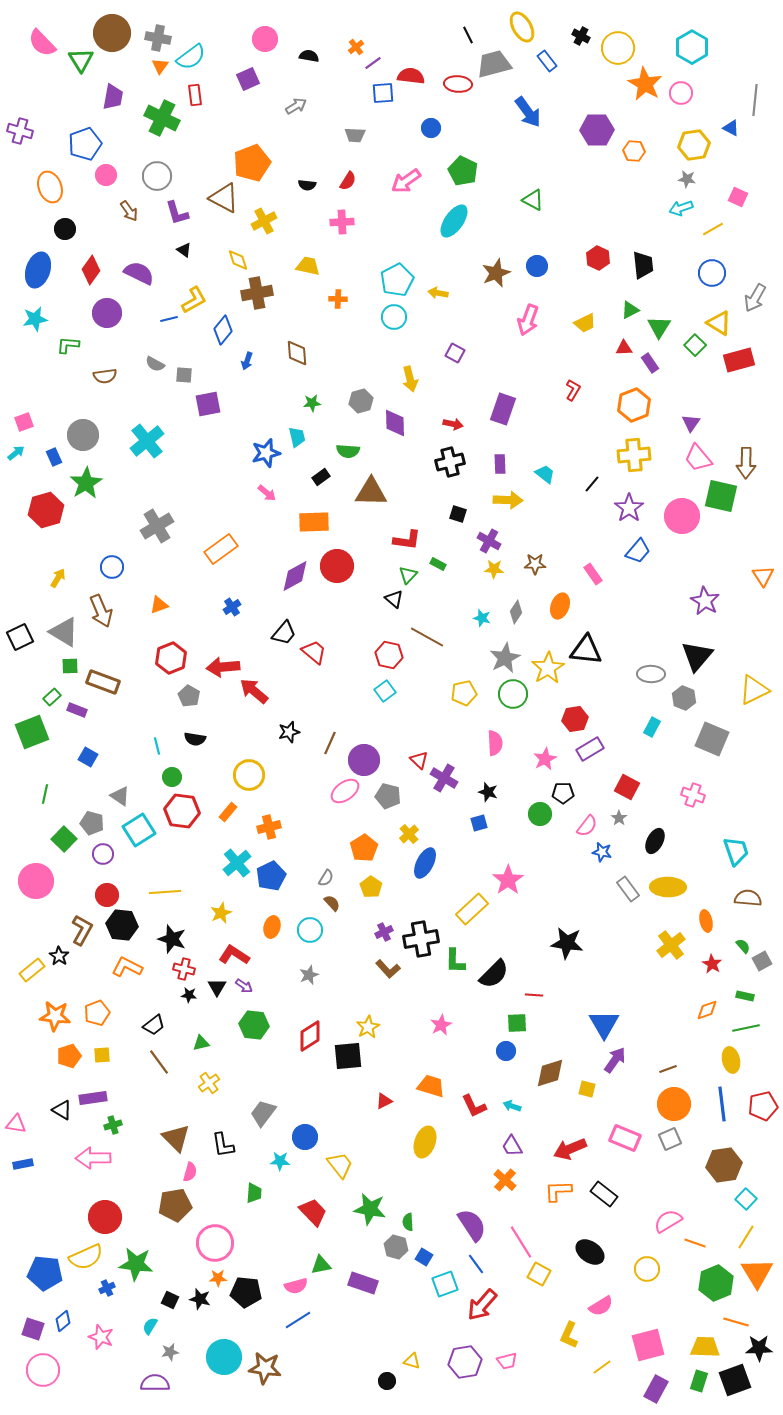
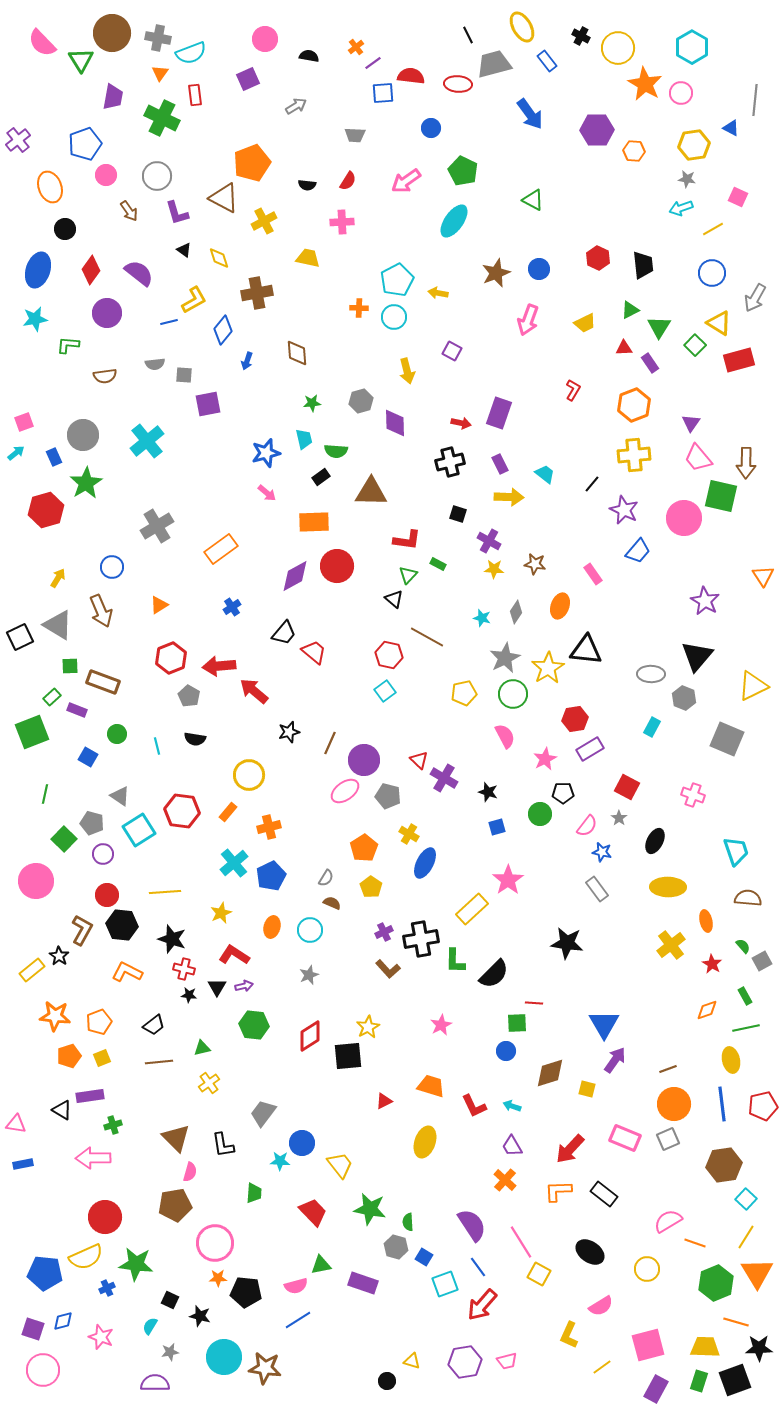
cyan semicircle at (191, 57): moved 4 px up; rotated 16 degrees clockwise
orange triangle at (160, 66): moved 7 px down
blue arrow at (528, 112): moved 2 px right, 2 px down
purple cross at (20, 131): moved 2 px left, 9 px down; rotated 35 degrees clockwise
yellow diamond at (238, 260): moved 19 px left, 2 px up
yellow trapezoid at (308, 266): moved 8 px up
blue circle at (537, 266): moved 2 px right, 3 px down
purple semicircle at (139, 273): rotated 12 degrees clockwise
orange cross at (338, 299): moved 21 px right, 9 px down
blue line at (169, 319): moved 3 px down
purple square at (455, 353): moved 3 px left, 2 px up
gray semicircle at (155, 364): rotated 36 degrees counterclockwise
yellow arrow at (410, 379): moved 3 px left, 8 px up
purple rectangle at (503, 409): moved 4 px left, 4 px down
red arrow at (453, 424): moved 8 px right, 1 px up
cyan trapezoid at (297, 437): moved 7 px right, 2 px down
green semicircle at (348, 451): moved 12 px left
purple rectangle at (500, 464): rotated 24 degrees counterclockwise
yellow arrow at (508, 500): moved 1 px right, 3 px up
purple star at (629, 508): moved 5 px left, 2 px down; rotated 12 degrees counterclockwise
pink circle at (682, 516): moved 2 px right, 2 px down
brown star at (535, 564): rotated 10 degrees clockwise
orange triangle at (159, 605): rotated 12 degrees counterclockwise
gray triangle at (64, 632): moved 6 px left, 7 px up
red arrow at (223, 667): moved 4 px left, 1 px up
yellow triangle at (754, 690): moved 1 px left, 4 px up
gray square at (712, 739): moved 15 px right
pink semicircle at (495, 743): moved 10 px right, 7 px up; rotated 25 degrees counterclockwise
green circle at (172, 777): moved 55 px left, 43 px up
blue square at (479, 823): moved 18 px right, 4 px down
yellow cross at (409, 834): rotated 18 degrees counterclockwise
cyan cross at (237, 863): moved 3 px left
gray rectangle at (628, 889): moved 31 px left
brown semicircle at (332, 903): rotated 24 degrees counterclockwise
orange L-shape at (127, 967): moved 5 px down
purple arrow at (244, 986): rotated 48 degrees counterclockwise
red line at (534, 995): moved 8 px down
green rectangle at (745, 996): rotated 48 degrees clockwise
orange pentagon at (97, 1013): moved 2 px right, 9 px down
green triangle at (201, 1043): moved 1 px right, 5 px down
yellow square at (102, 1055): moved 3 px down; rotated 18 degrees counterclockwise
brown line at (159, 1062): rotated 60 degrees counterclockwise
purple rectangle at (93, 1098): moved 3 px left, 2 px up
blue circle at (305, 1137): moved 3 px left, 6 px down
gray square at (670, 1139): moved 2 px left
red arrow at (570, 1149): rotated 24 degrees counterclockwise
blue line at (476, 1264): moved 2 px right, 3 px down
black star at (200, 1299): moved 17 px down
blue diamond at (63, 1321): rotated 25 degrees clockwise
